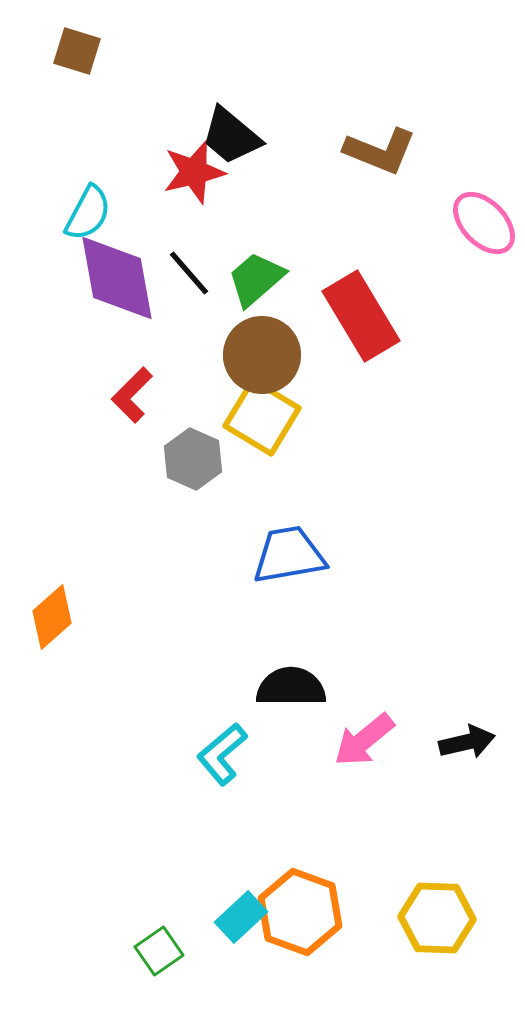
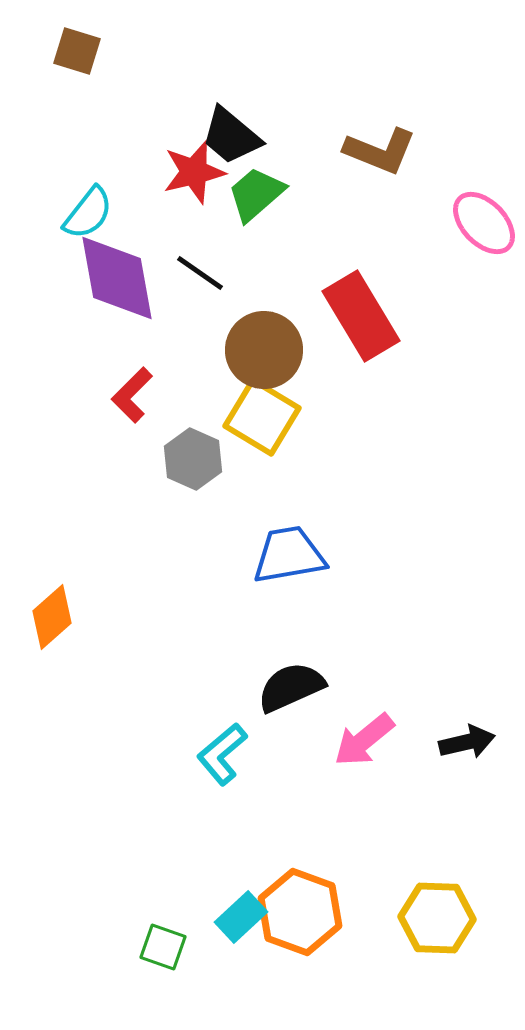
cyan semicircle: rotated 10 degrees clockwise
black line: moved 11 px right; rotated 14 degrees counterclockwise
green trapezoid: moved 85 px up
brown circle: moved 2 px right, 5 px up
black semicircle: rotated 24 degrees counterclockwise
green square: moved 4 px right, 4 px up; rotated 36 degrees counterclockwise
